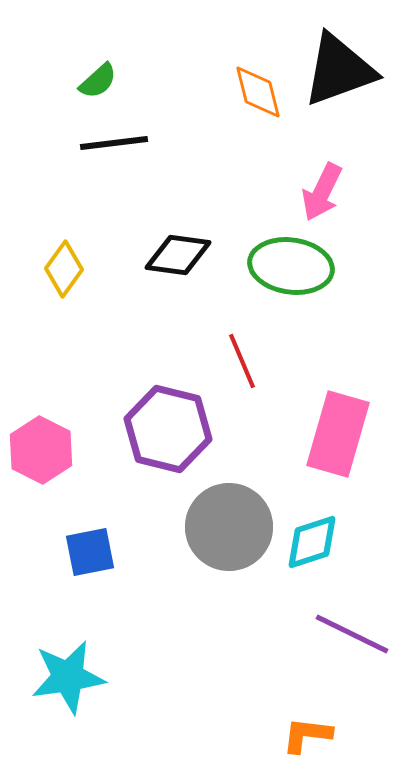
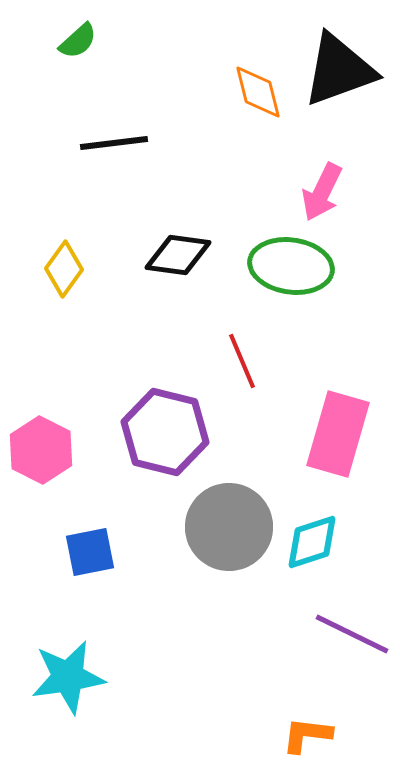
green semicircle: moved 20 px left, 40 px up
purple hexagon: moved 3 px left, 3 px down
